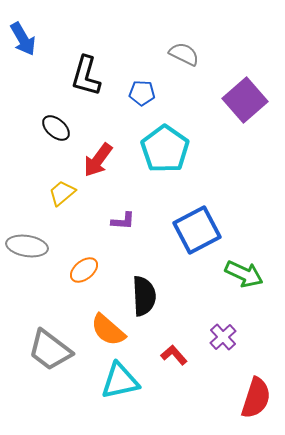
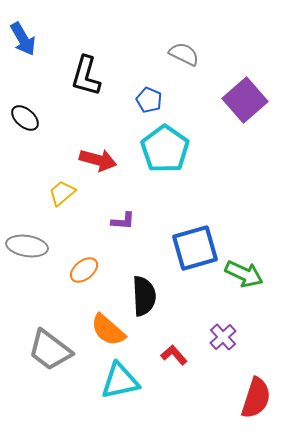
blue pentagon: moved 7 px right, 7 px down; rotated 20 degrees clockwise
black ellipse: moved 31 px left, 10 px up
red arrow: rotated 111 degrees counterclockwise
blue square: moved 2 px left, 18 px down; rotated 12 degrees clockwise
